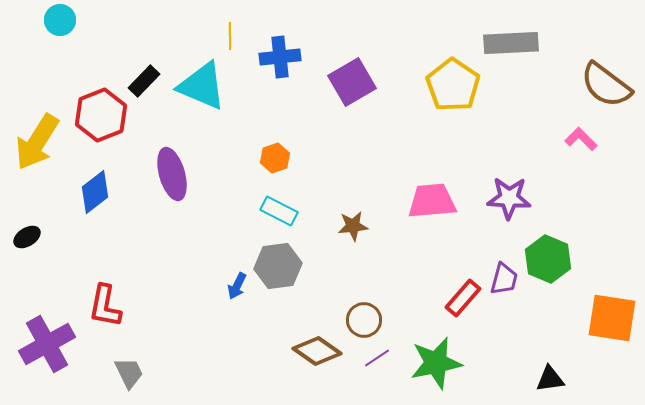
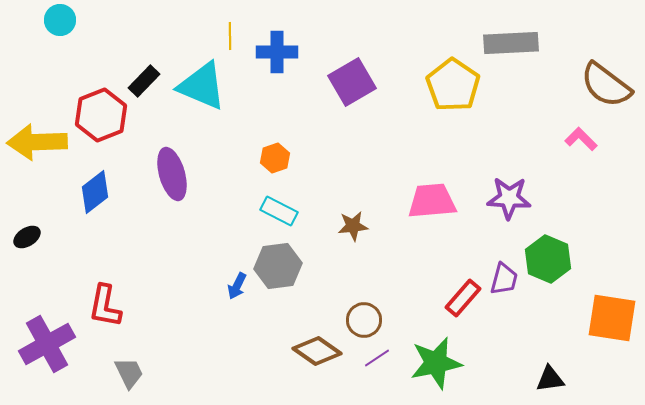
blue cross: moved 3 px left, 5 px up; rotated 6 degrees clockwise
yellow arrow: rotated 56 degrees clockwise
